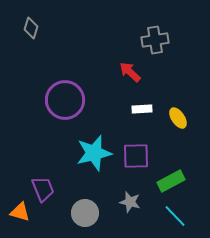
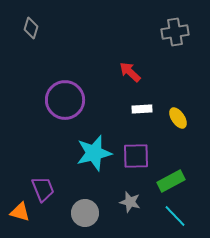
gray cross: moved 20 px right, 8 px up
